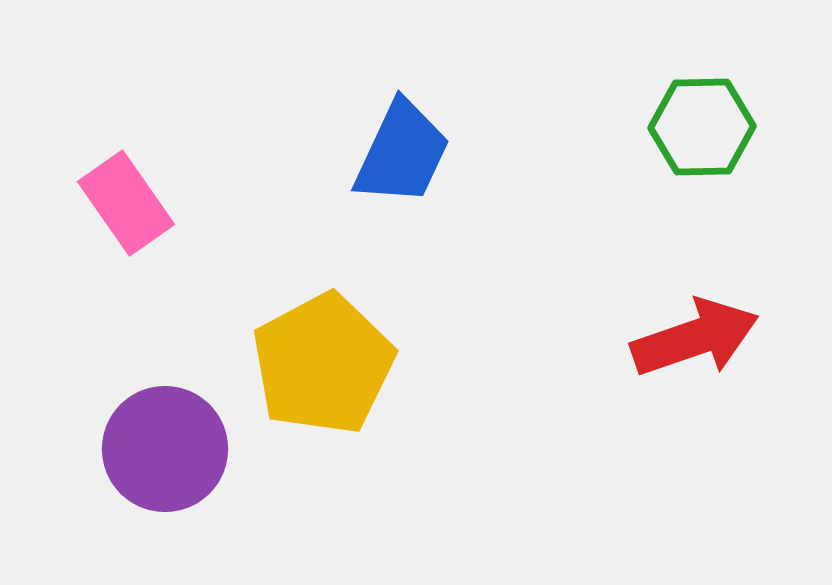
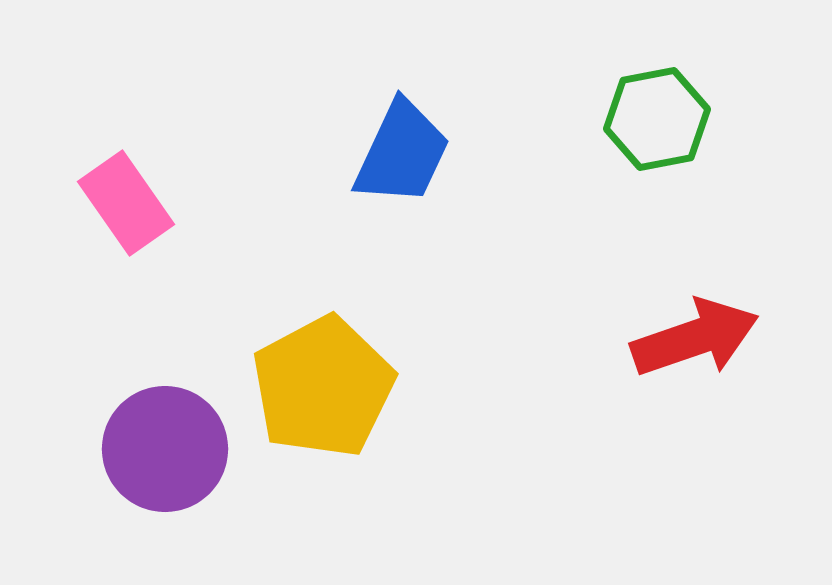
green hexagon: moved 45 px left, 8 px up; rotated 10 degrees counterclockwise
yellow pentagon: moved 23 px down
